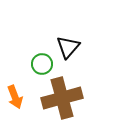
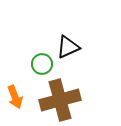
black triangle: rotated 25 degrees clockwise
brown cross: moved 2 px left, 2 px down
